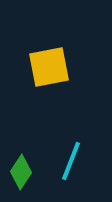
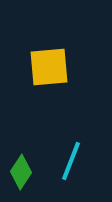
yellow square: rotated 6 degrees clockwise
